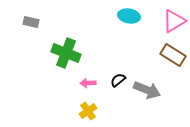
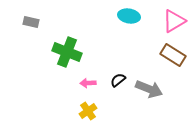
green cross: moved 1 px right, 1 px up
gray arrow: moved 2 px right, 1 px up
